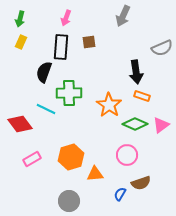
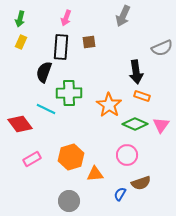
pink triangle: rotated 18 degrees counterclockwise
